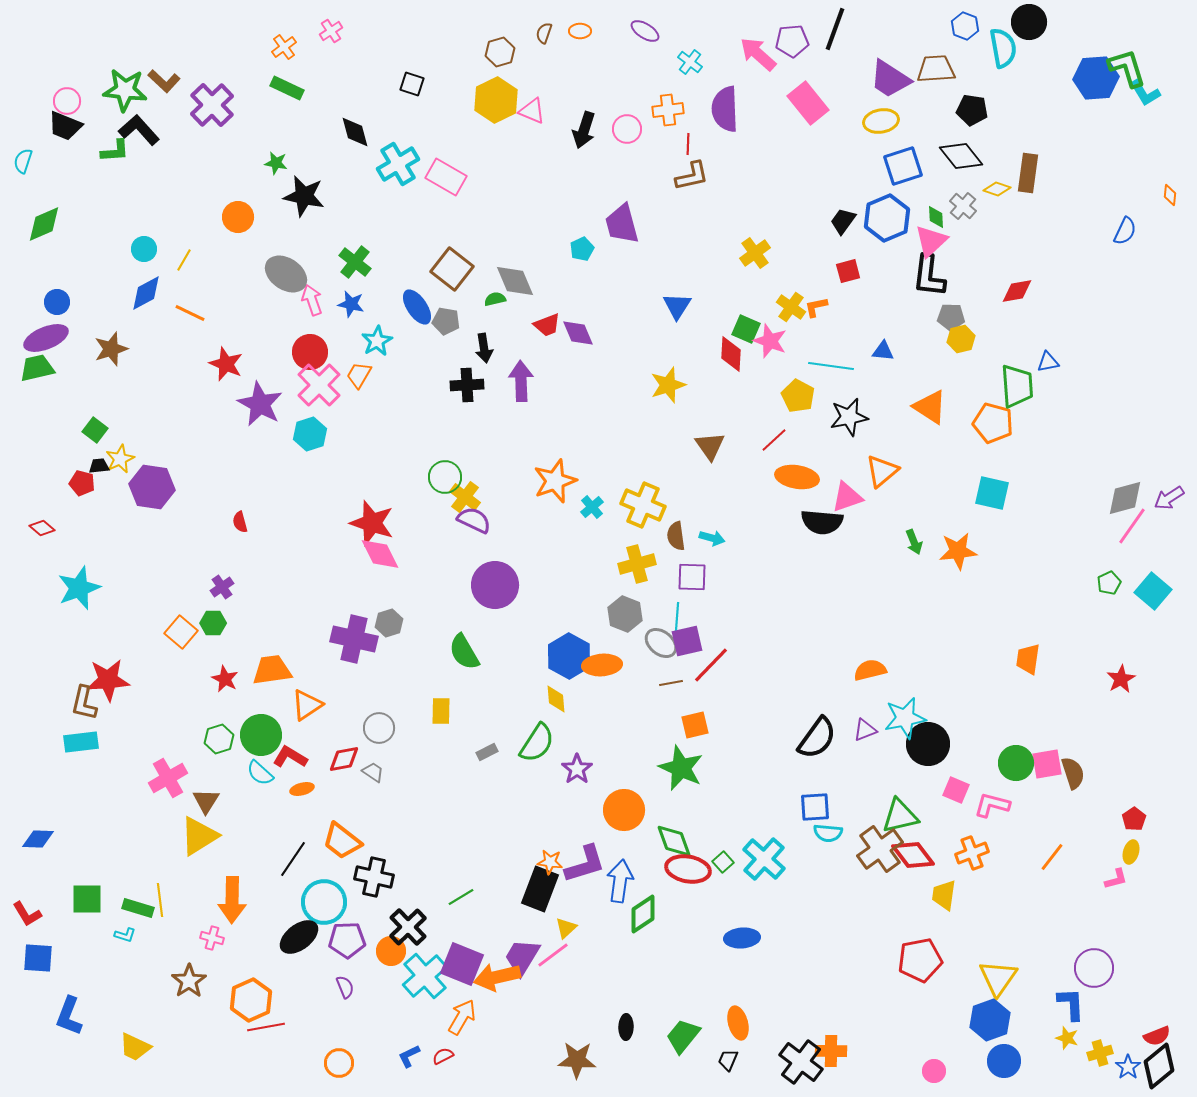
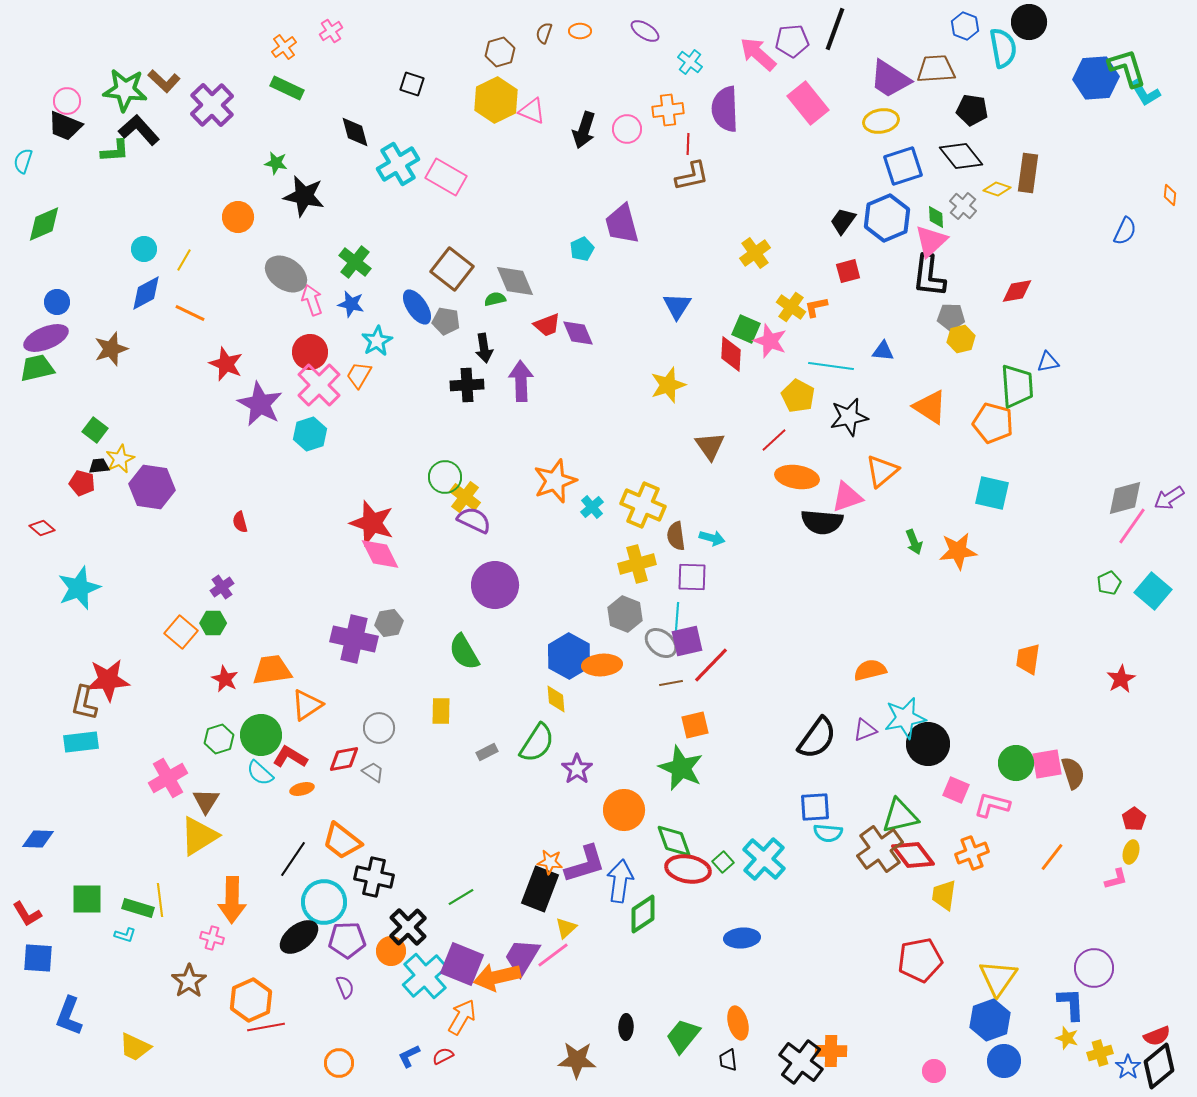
gray hexagon at (389, 623): rotated 8 degrees clockwise
black trapezoid at (728, 1060): rotated 30 degrees counterclockwise
